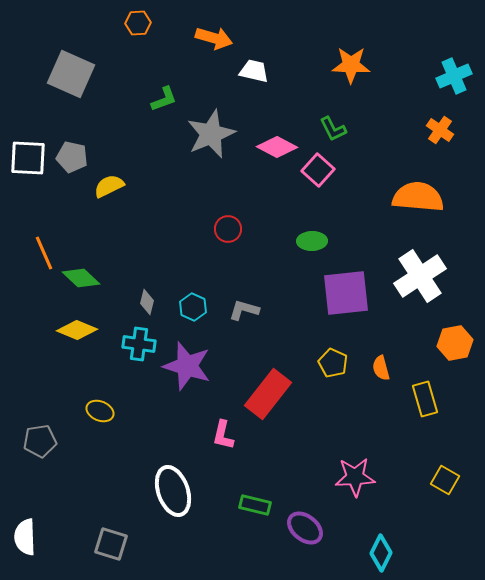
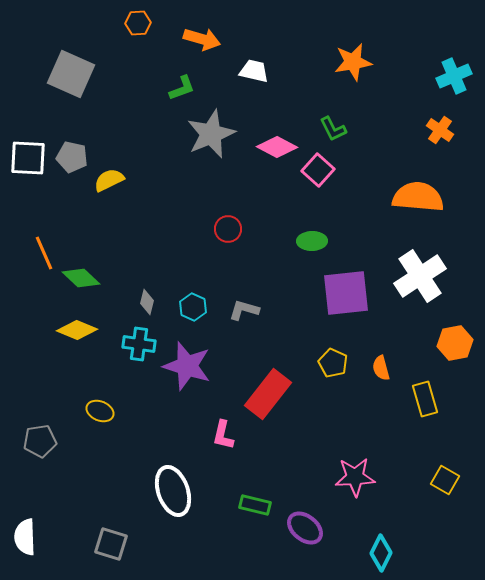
orange arrow at (214, 38): moved 12 px left, 1 px down
orange star at (351, 65): moved 2 px right, 3 px up; rotated 12 degrees counterclockwise
green L-shape at (164, 99): moved 18 px right, 11 px up
yellow semicircle at (109, 186): moved 6 px up
